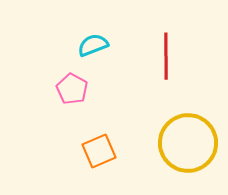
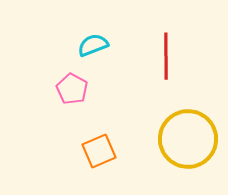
yellow circle: moved 4 px up
